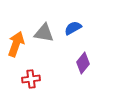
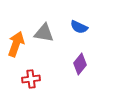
blue semicircle: moved 6 px right, 1 px up; rotated 126 degrees counterclockwise
purple diamond: moved 3 px left, 1 px down
